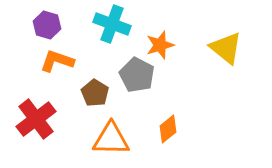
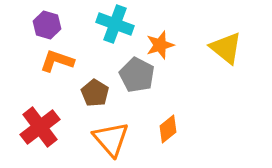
cyan cross: moved 3 px right
red cross: moved 4 px right, 8 px down
orange triangle: rotated 48 degrees clockwise
